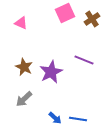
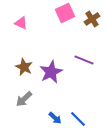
blue line: rotated 36 degrees clockwise
